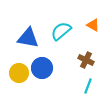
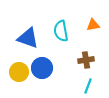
orange triangle: rotated 40 degrees counterclockwise
cyan semicircle: rotated 60 degrees counterclockwise
blue triangle: rotated 10 degrees clockwise
brown cross: rotated 35 degrees counterclockwise
yellow circle: moved 1 px up
